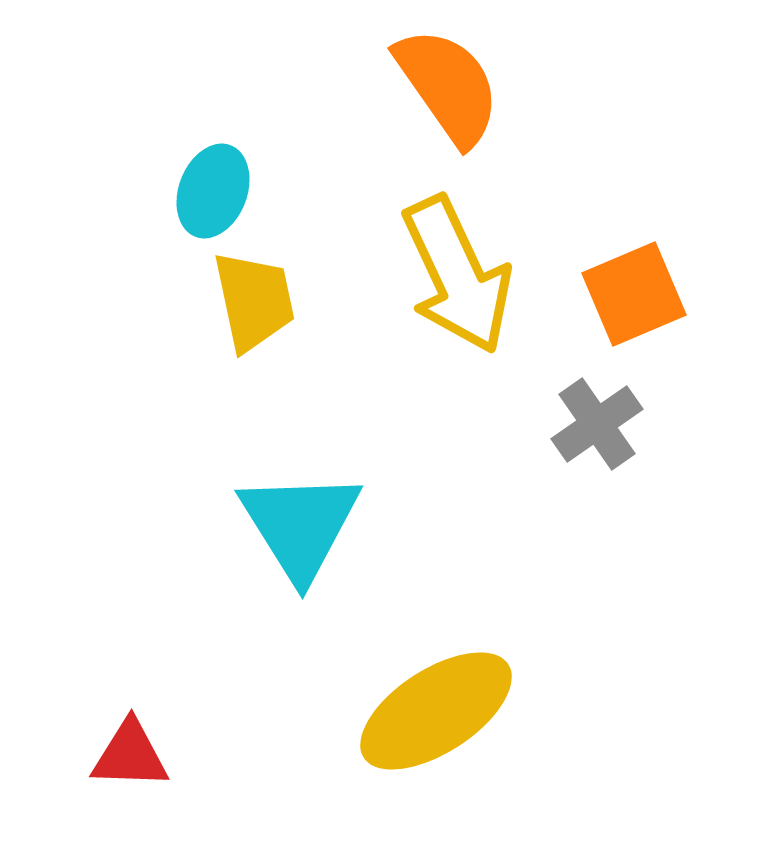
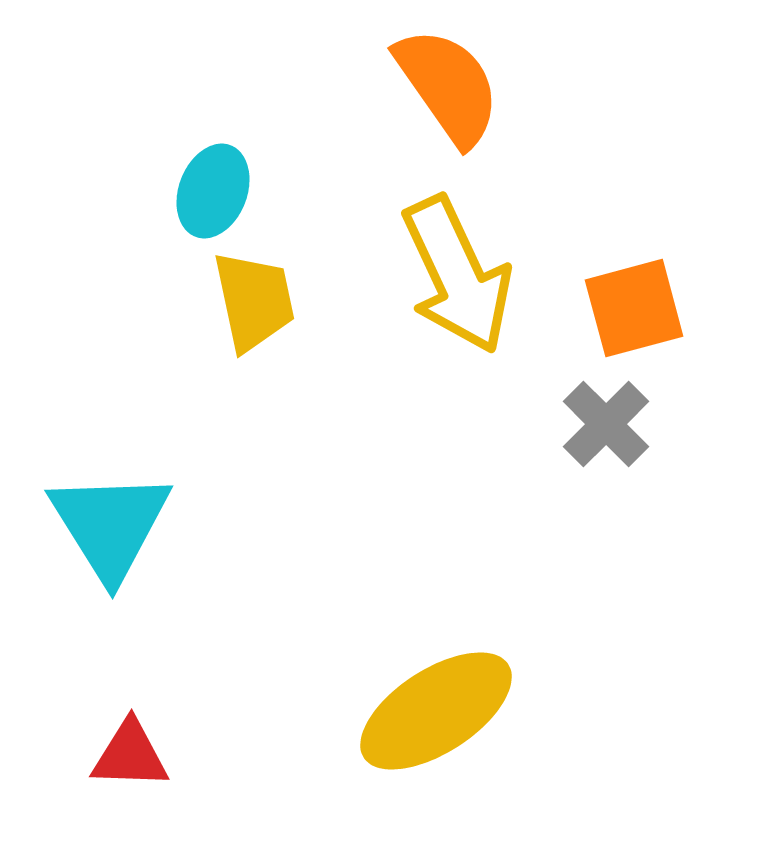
orange square: moved 14 px down; rotated 8 degrees clockwise
gray cross: moved 9 px right; rotated 10 degrees counterclockwise
cyan triangle: moved 190 px left
